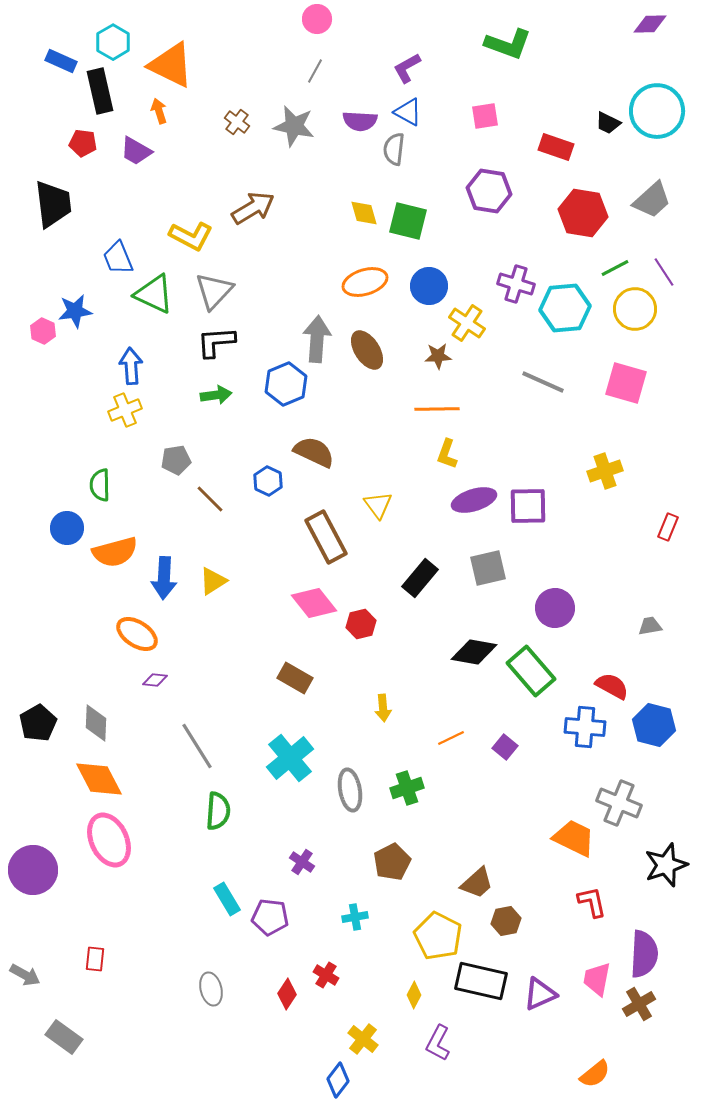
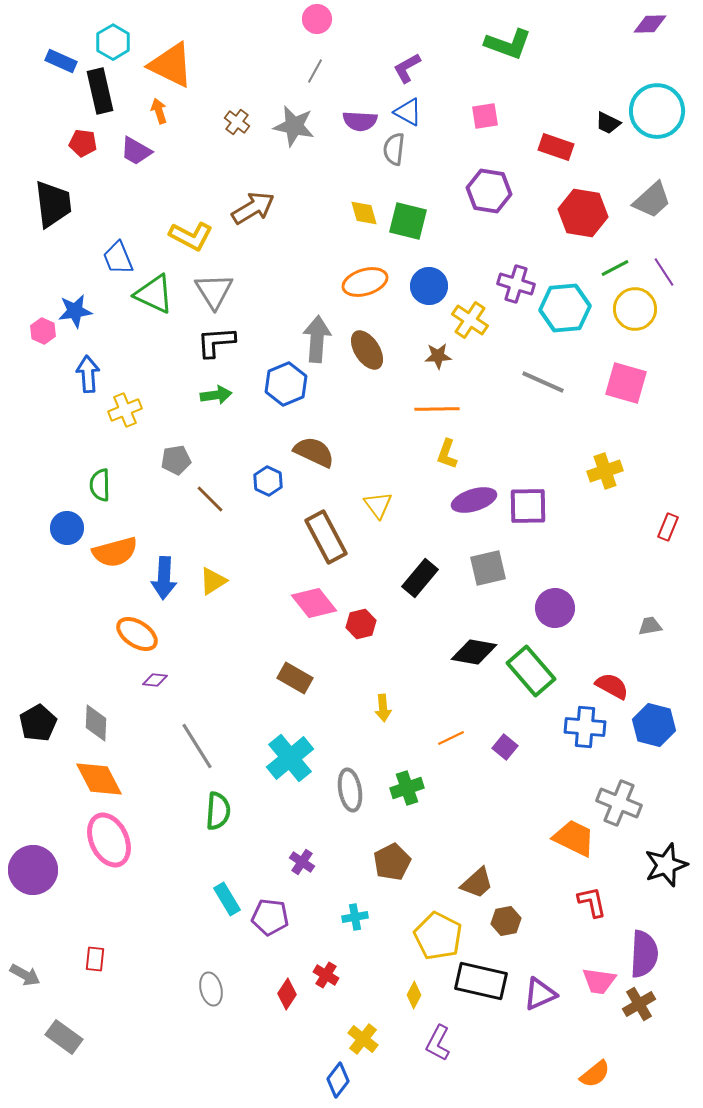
gray triangle at (214, 291): rotated 15 degrees counterclockwise
yellow cross at (467, 323): moved 3 px right, 3 px up
blue arrow at (131, 366): moved 43 px left, 8 px down
pink trapezoid at (597, 979): moved 2 px right, 2 px down; rotated 93 degrees counterclockwise
